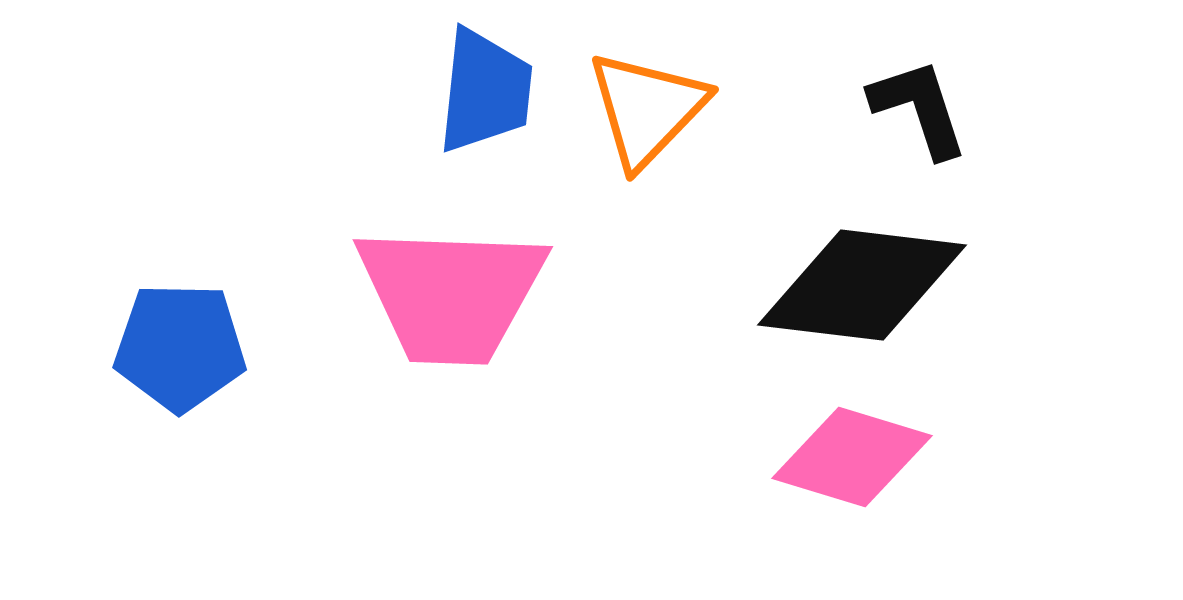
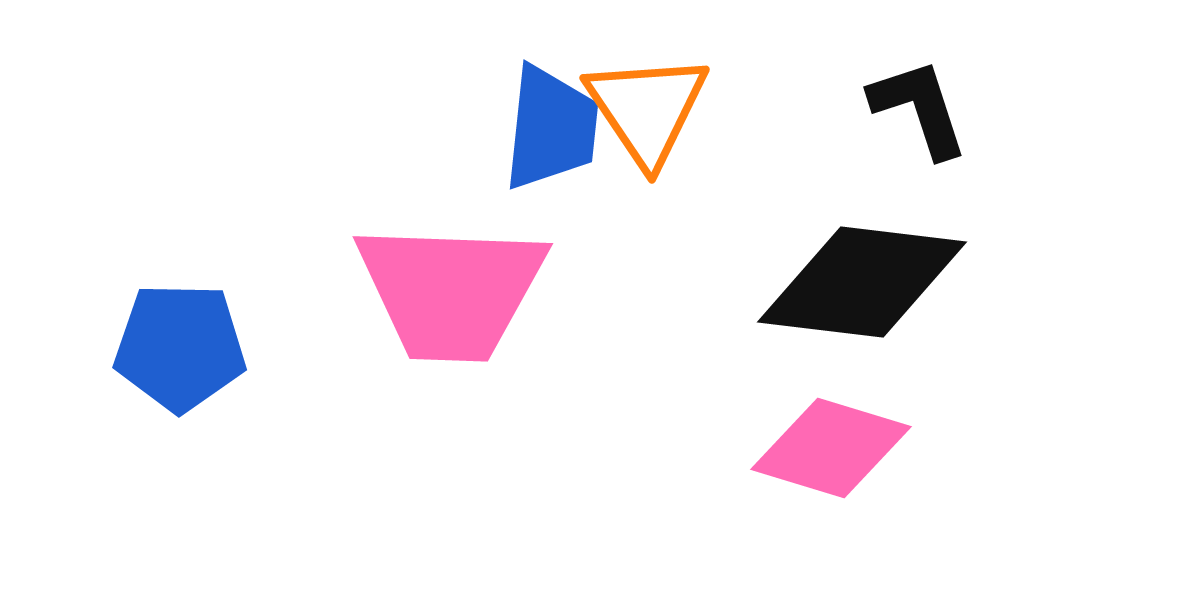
blue trapezoid: moved 66 px right, 37 px down
orange triangle: rotated 18 degrees counterclockwise
black diamond: moved 3 px up
pink trapezoid: moved 3 px up
pink diamond: moved 21 px left, 9 px up
